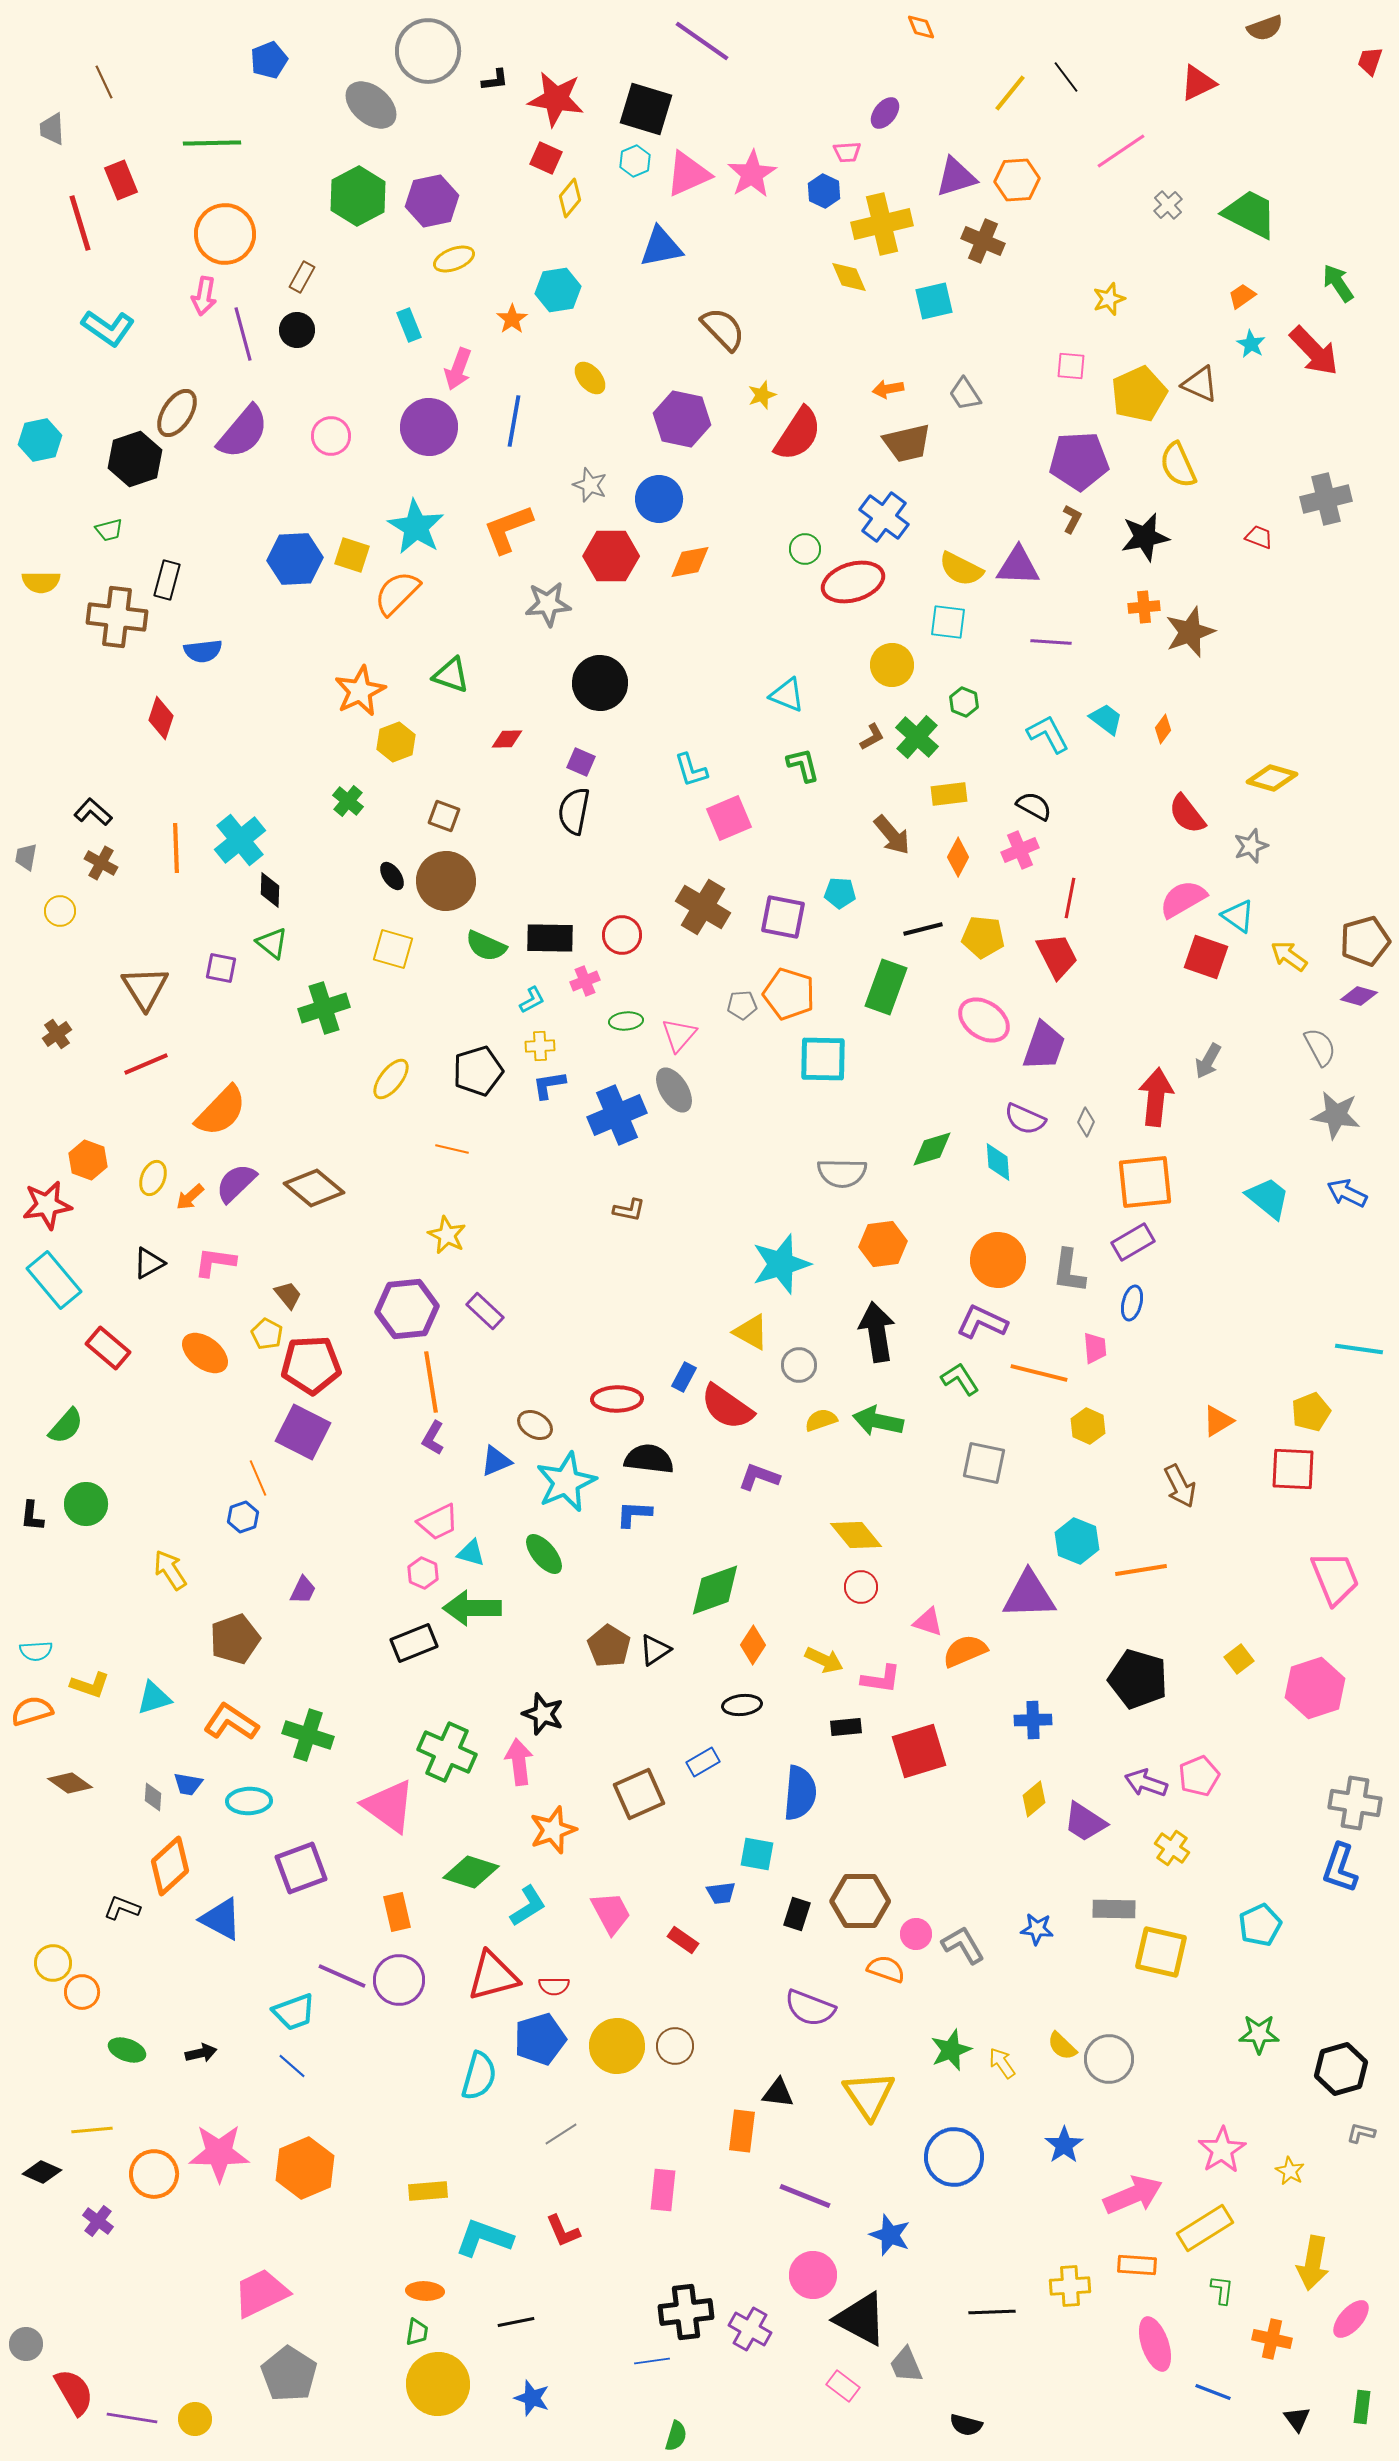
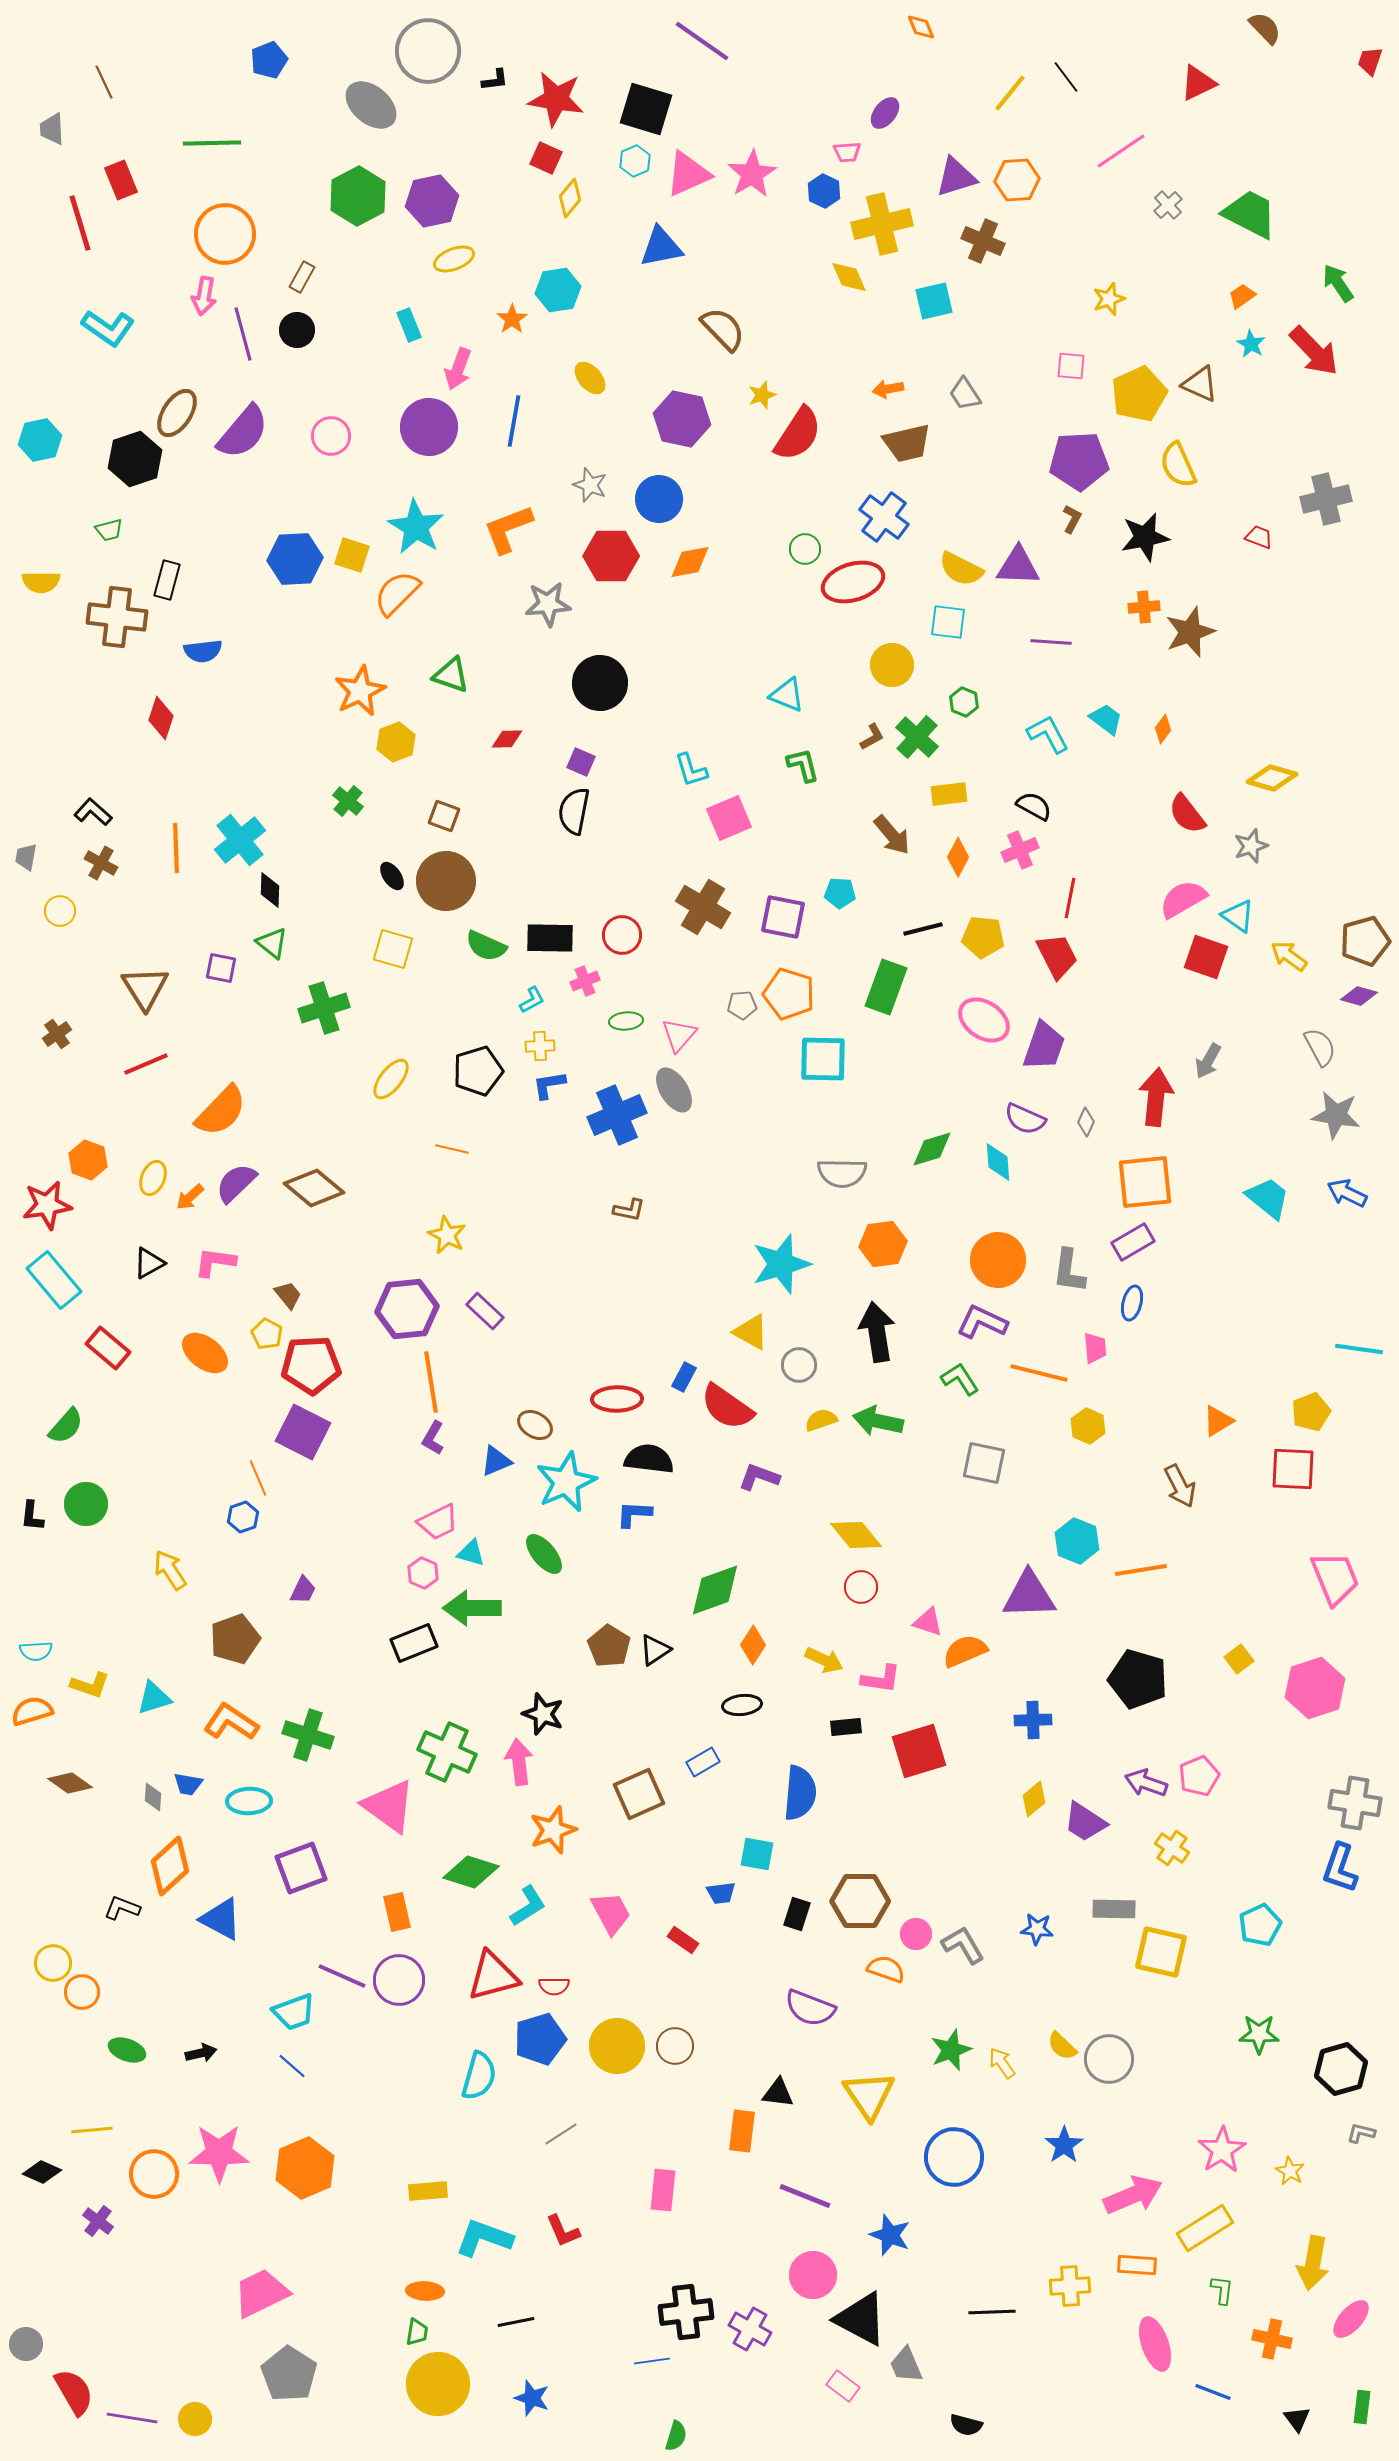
brown semicircle at (1265, 28): rotated 114 degrees counterclockwise
